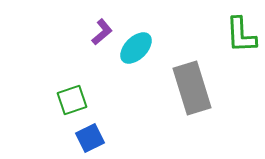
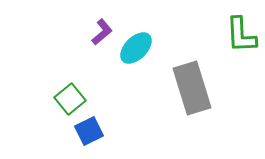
green square: moved 2 px left, 1 px up; rotated 20 degrees counterclockwise
blue square: moved 1 px left, 7 px up
